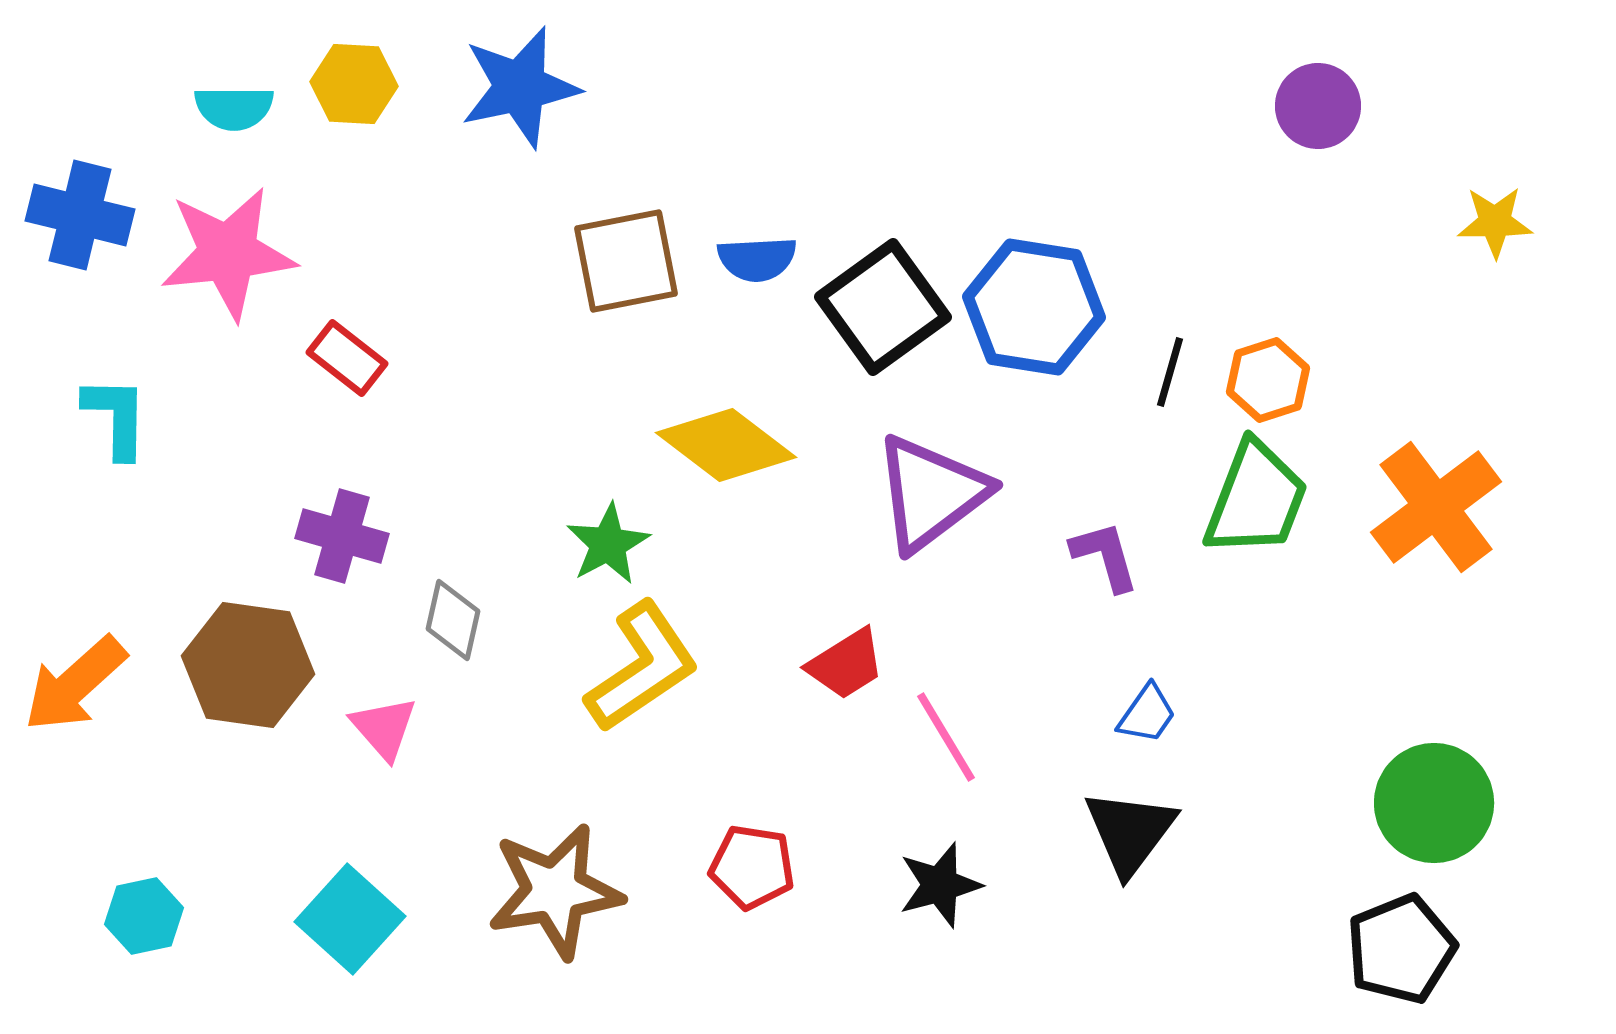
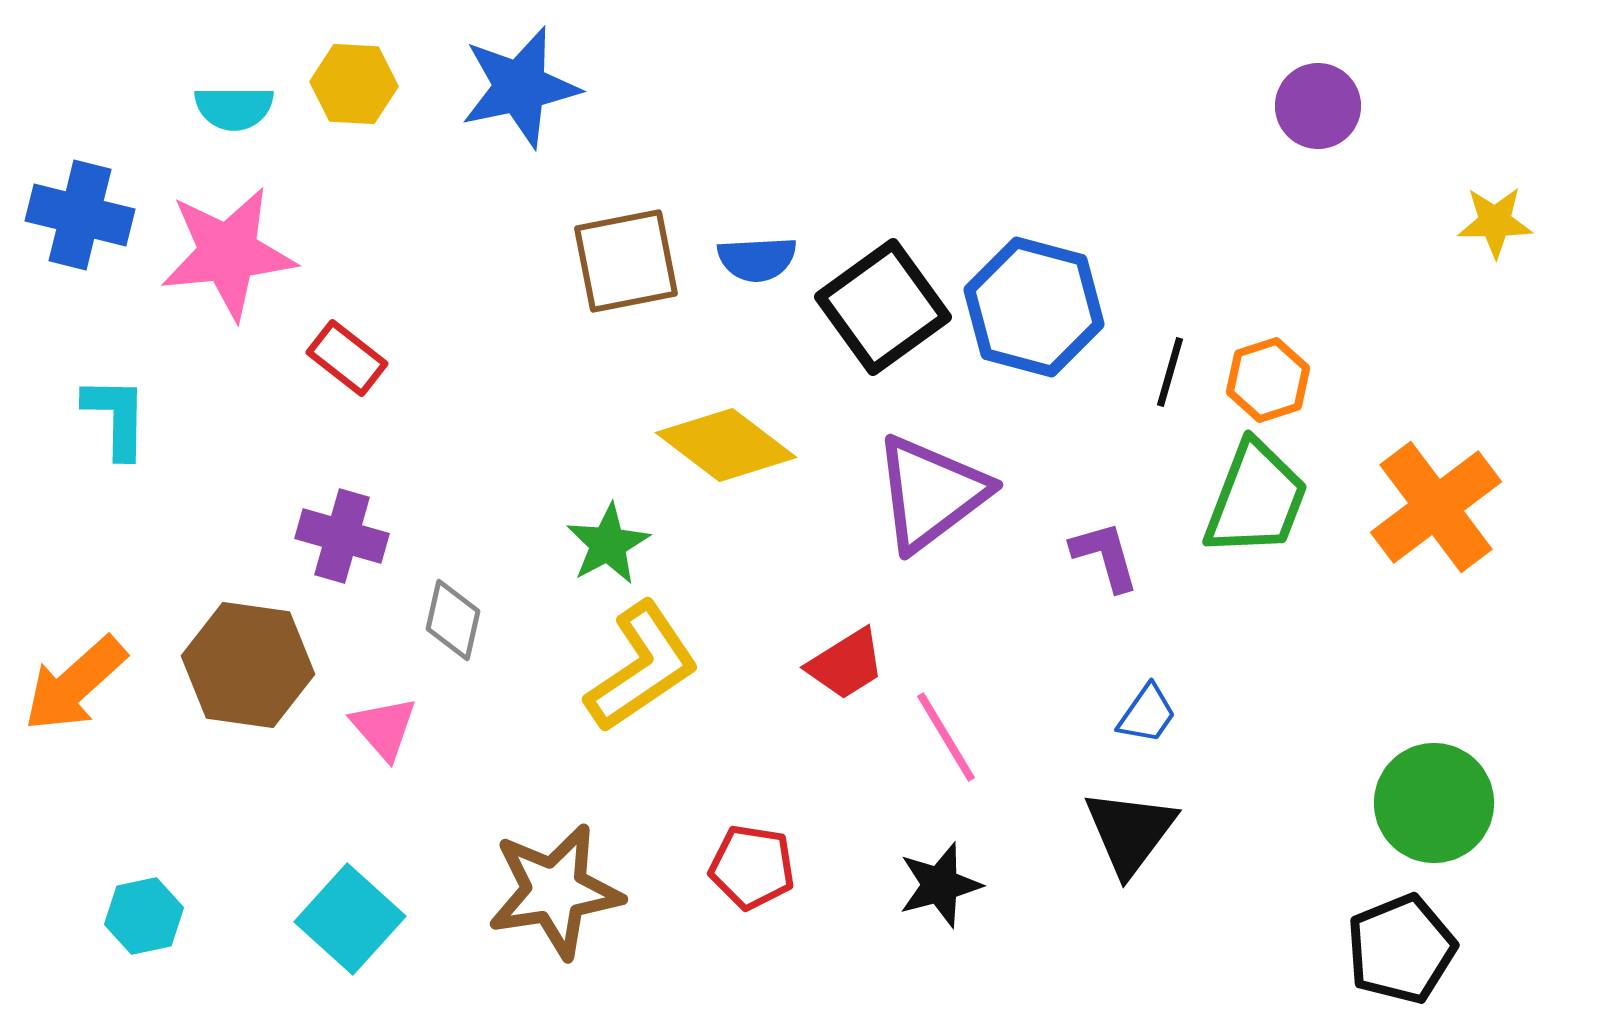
blue hexagon: rotated 6 degrees clockwise
